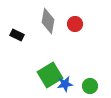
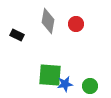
red circle: moved 1 px right
green square: rotated 35 degrees clockwise
